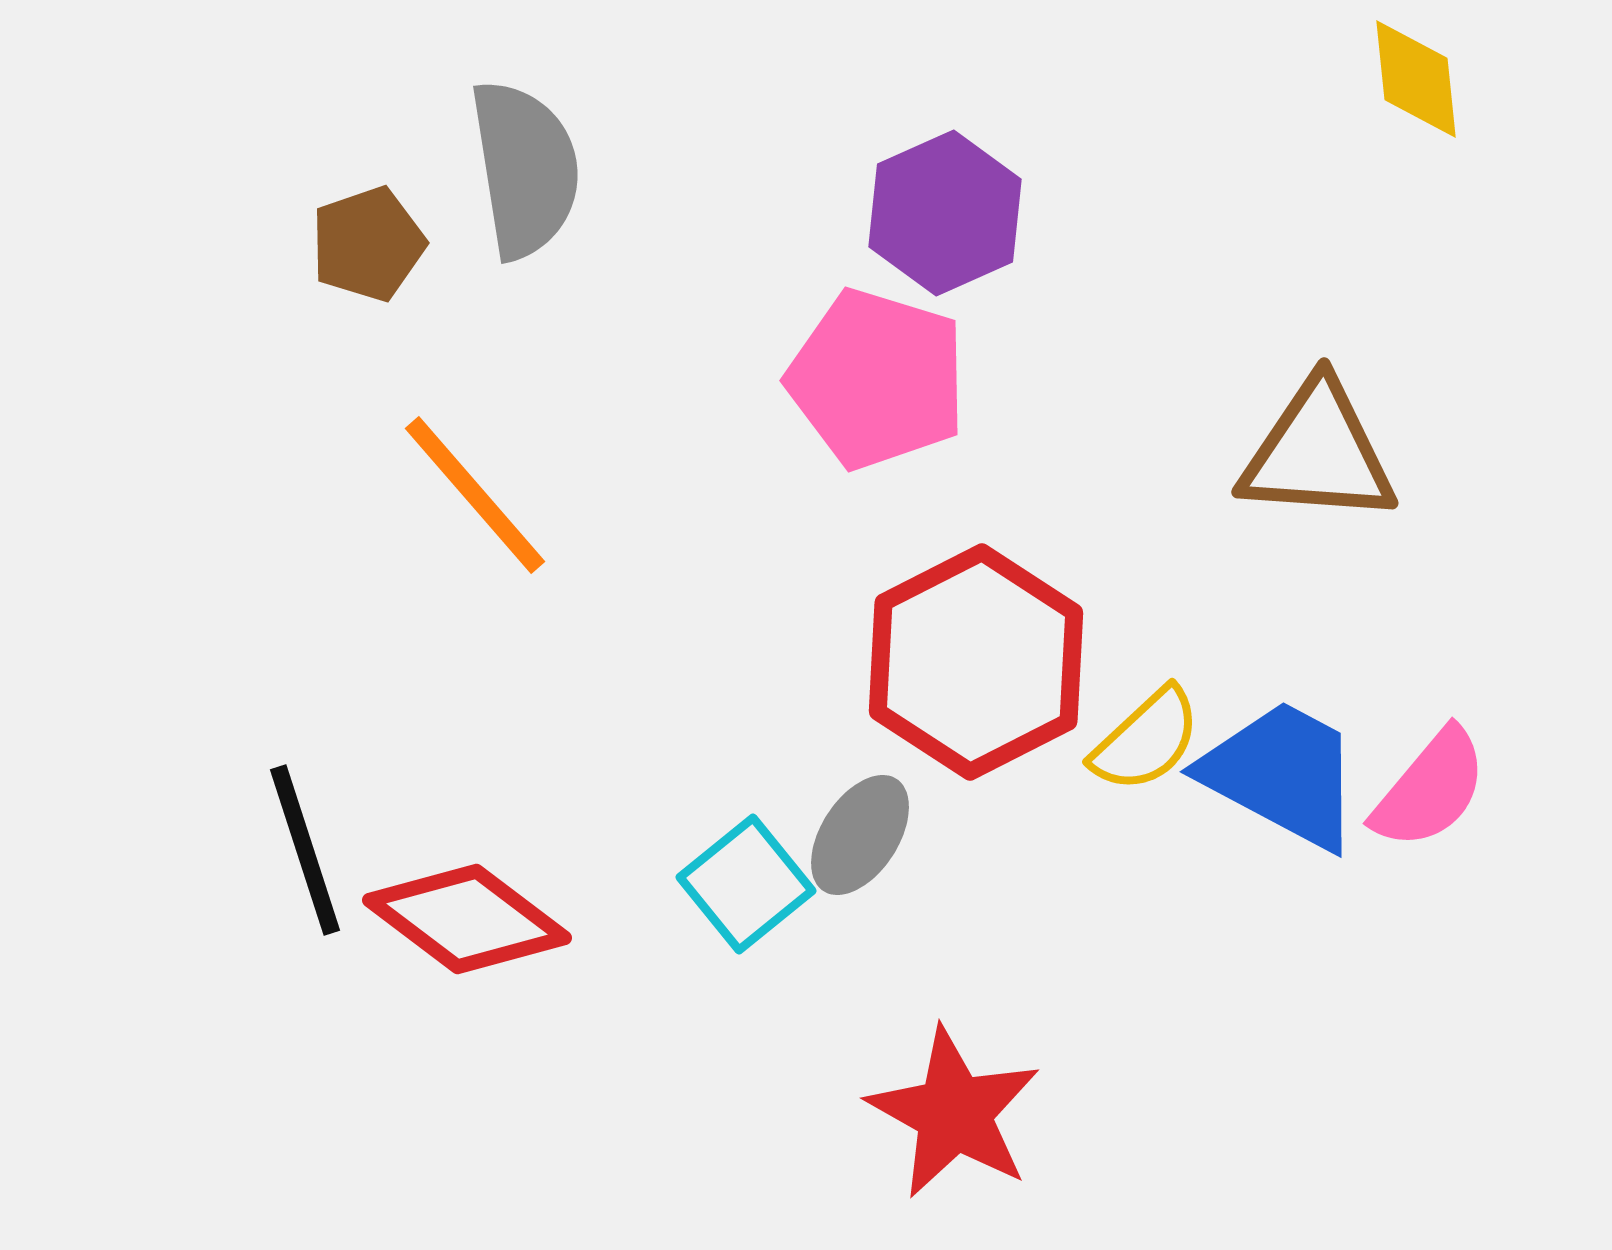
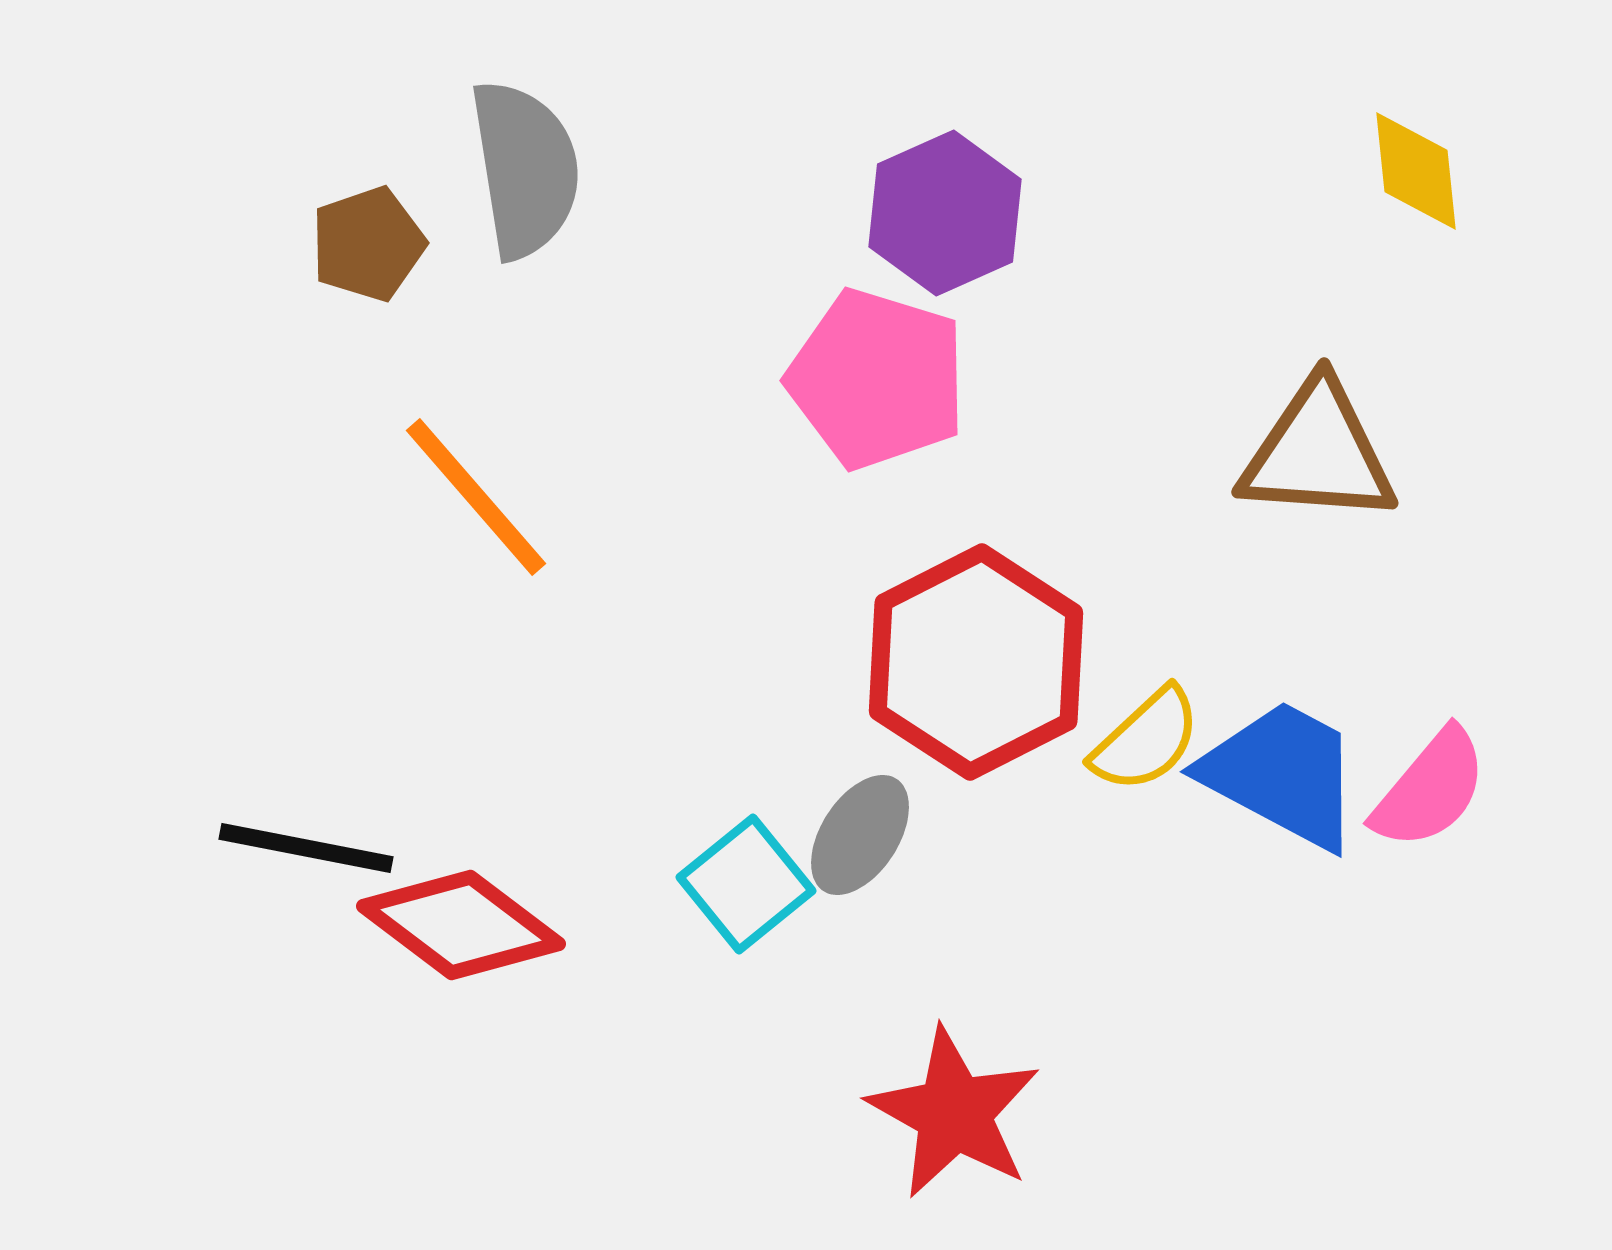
yellow diamond: moved 92 px down
orange line: moved 1 px right, 2 px down
black line: moved 1 px right, 2 px up; rotated 61 degrees counterclockwise
red diamond: moved 6 px left, 6 px down
